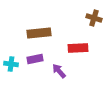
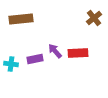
brown cross: rotated 35 degrees clockwise
brown rectangle: moved 18 px left, 14 px up
red rectangle: moved 5 px down
purple arrow: moved 4 px left, 20 px up
